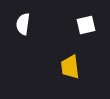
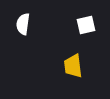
yellow trapezoid: moved 3 px right, 1 px up
